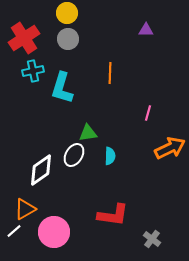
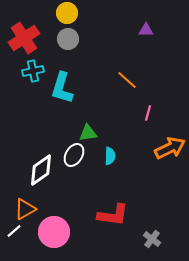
orange line: moved 17 px right, 7 px down; rotated 50 degrees counterclockwise
